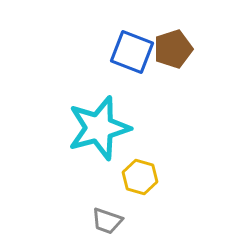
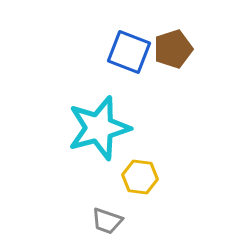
blue square: moved 3 px left
yellow hexagon: rotated 8 degrees counterclockwise
